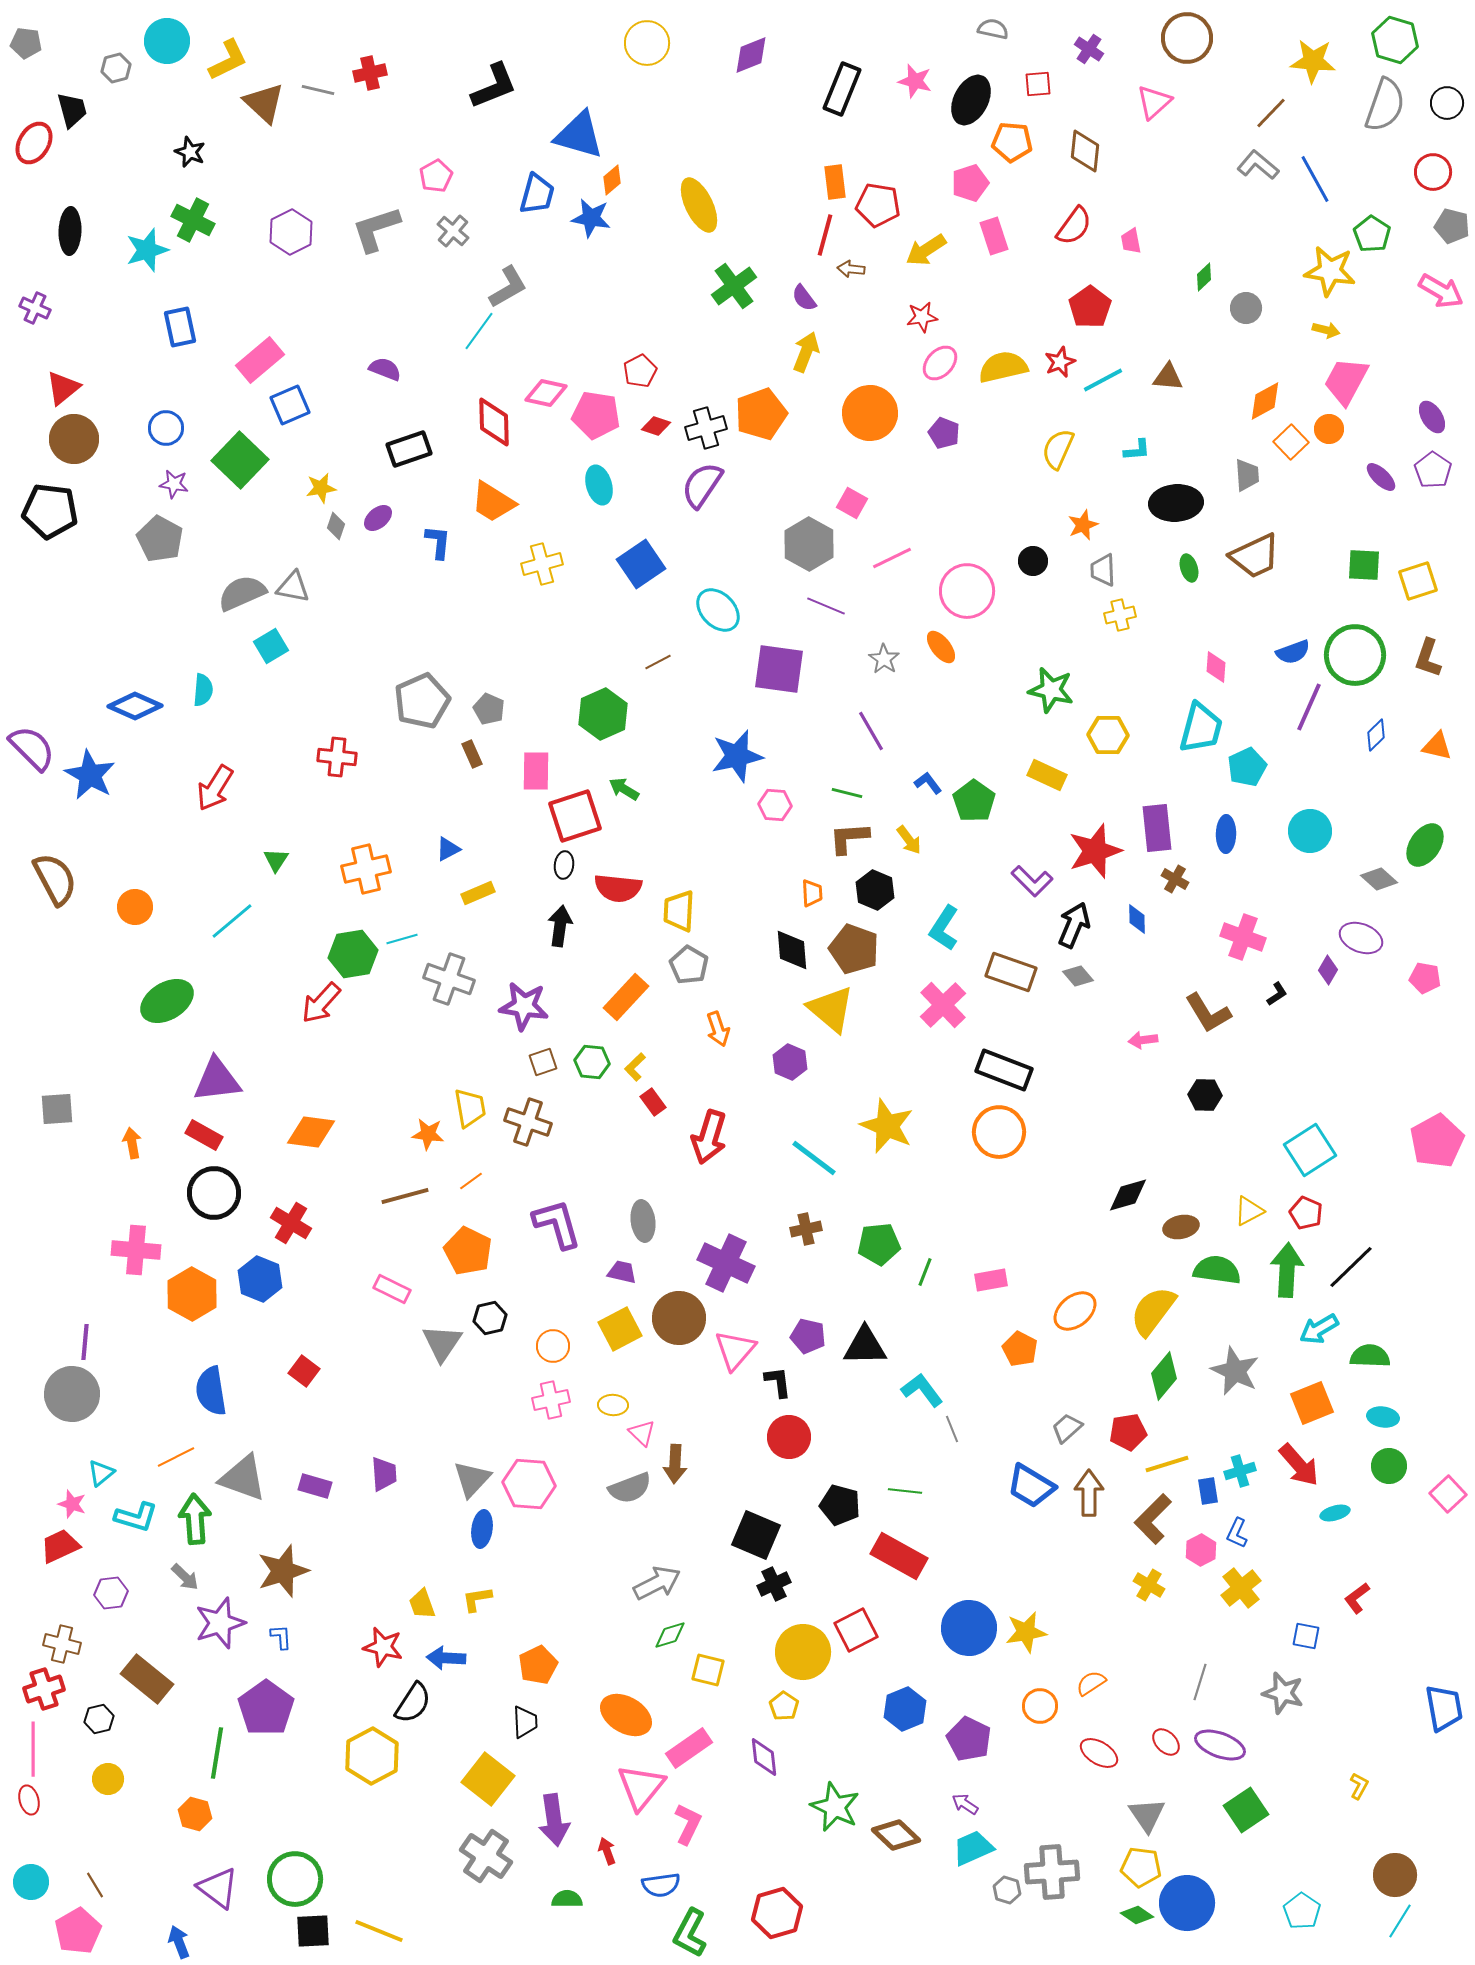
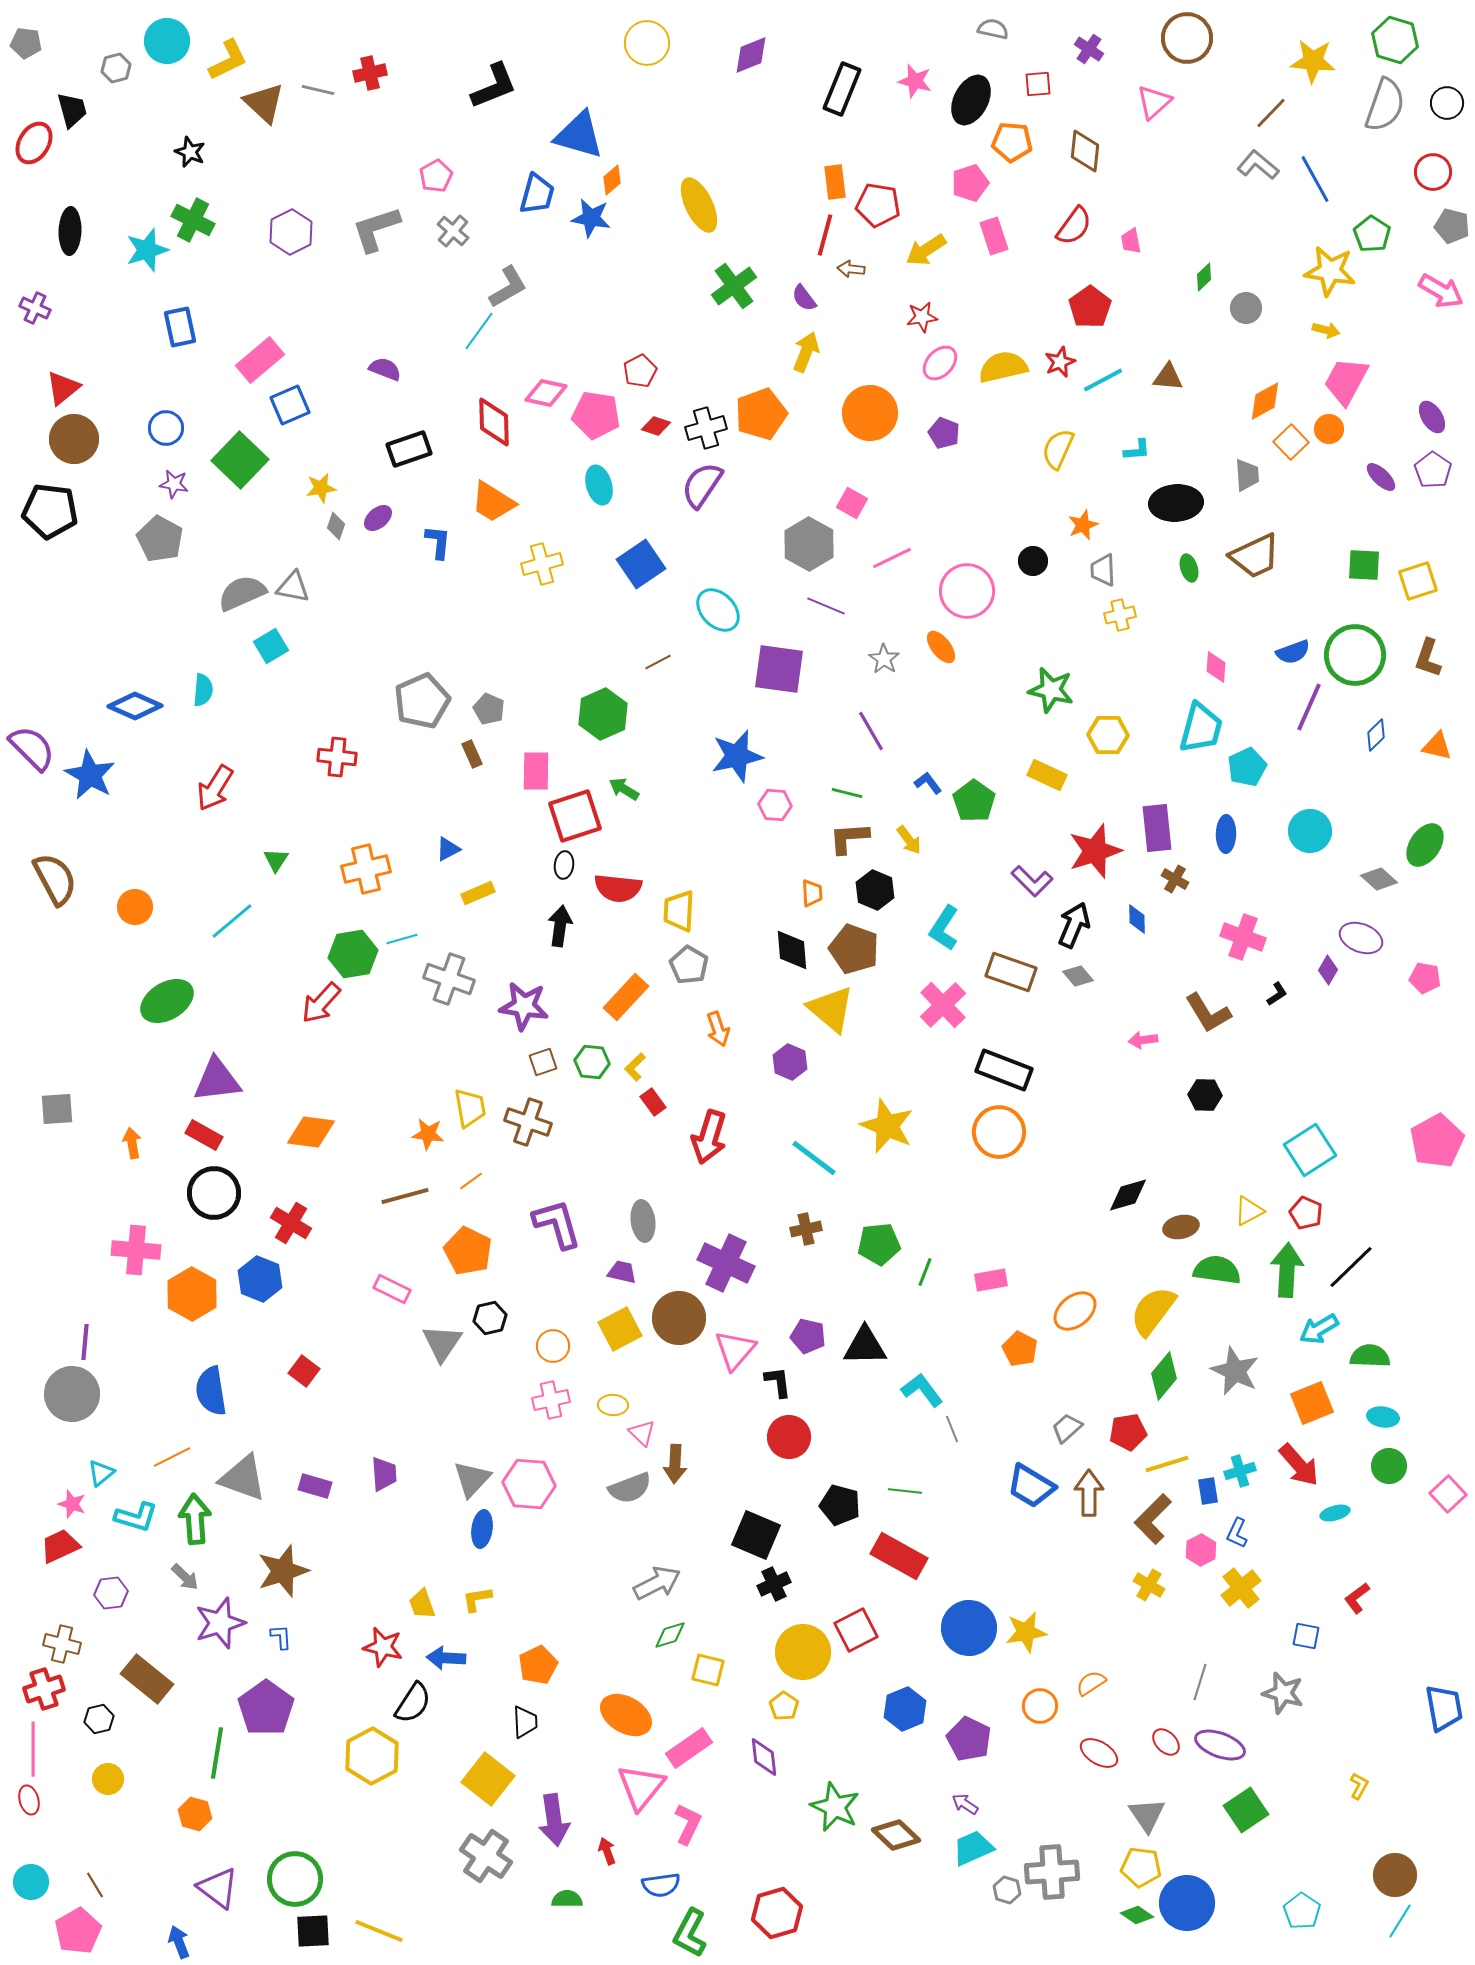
orange line at (176, 1457): moved 4 px left
